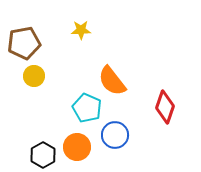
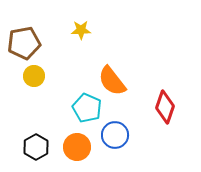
black hexagon: moved 7 px left, 8 px up
